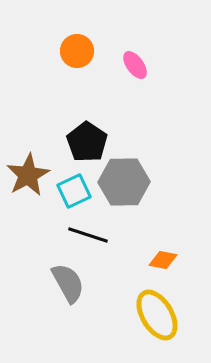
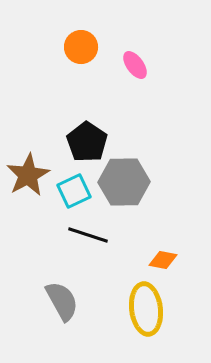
orange circle: moved 4 px right, 4 px up
gray semicircle: moved 6 px left, 18 px down
yellow ellipse: moved 11 px left, 6 px up; rotated 24 degrees clockwise
